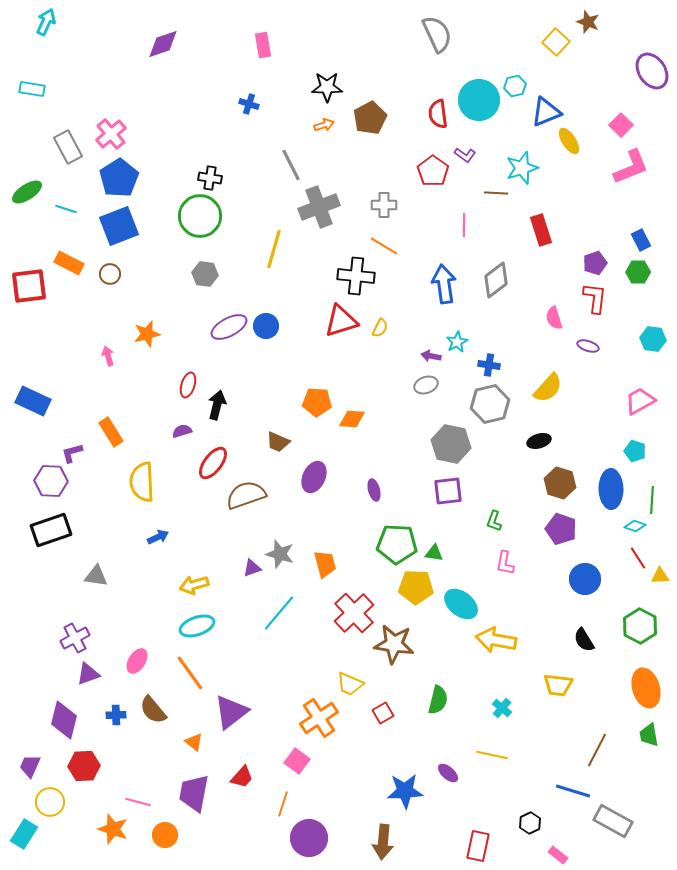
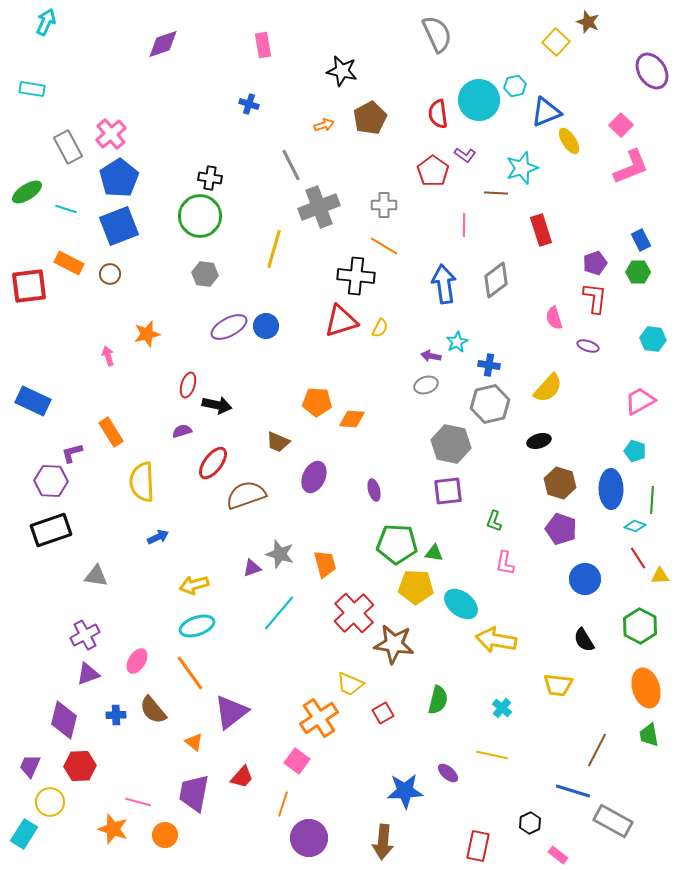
black star at (327, 87): moved 15 px right, 16 px up; rotated 12 degrees clockwise
black arrow at (217, 405): rotated 88 degrees clockwise
purple cross at (75, 638): moved 10 px right, 3 px up
red hexagon at (84, 766): moved 4 px left
